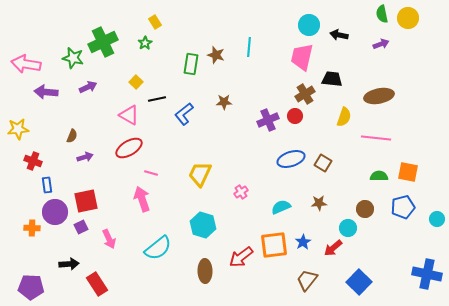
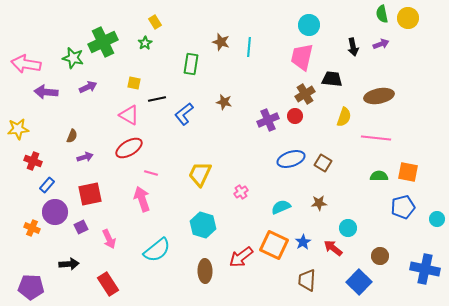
black arrow at (339, 35): moved 14 px right, 12 px down; rotated 114 degrees counterclockwise
brown star at (216, 55): moved 5 px right, 13 px up
yellow square at (136, 82): moved 2 px left, 1 px down; rotated 32 degrees counterclockwise
brown star at (224, 102): rotated 14 degrees clockwise
blue rectangle at (47, 185): rotated 49 degrees clockwise
red square at (86, 201): moved 4 px right, 7 px up
brown circle at (365, 209): moved 15 px right, 47 px down
orange cross at (32, 228): rotated 21 degrees clockwise
orange square at (274, 245): rotated 32 degrees clockwise
cyan semicircle at (158, 248): moved 1 px left, 2 px down
red arrow at (333, 248): rotated 78 degrees clockwise
blue cross at (427, 274): moved 2 px left, 5 px up
brown trapezoid at (307, 280): rotated 35 degrees counterclockwise
red rectangle at (97, 284): moved 11 px right
